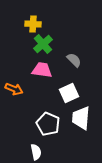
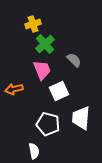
yellow cross: rotated 21 degrees counterclockwise
green cross: moved 2 px right
pink trapezoid: rotated 60 degrees clockwise
orange arrow: rotated 144 degrees clockwise
white square: moved 10 px left, 2 px up
white pentagon: rotated 10 degrees counterclockwise
white semicircle: moved 2 px left, 1 px up
